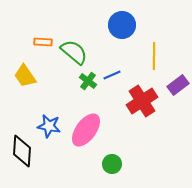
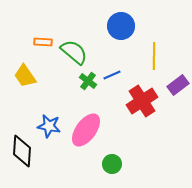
blue circle: moved 1 px left, 1 px down
